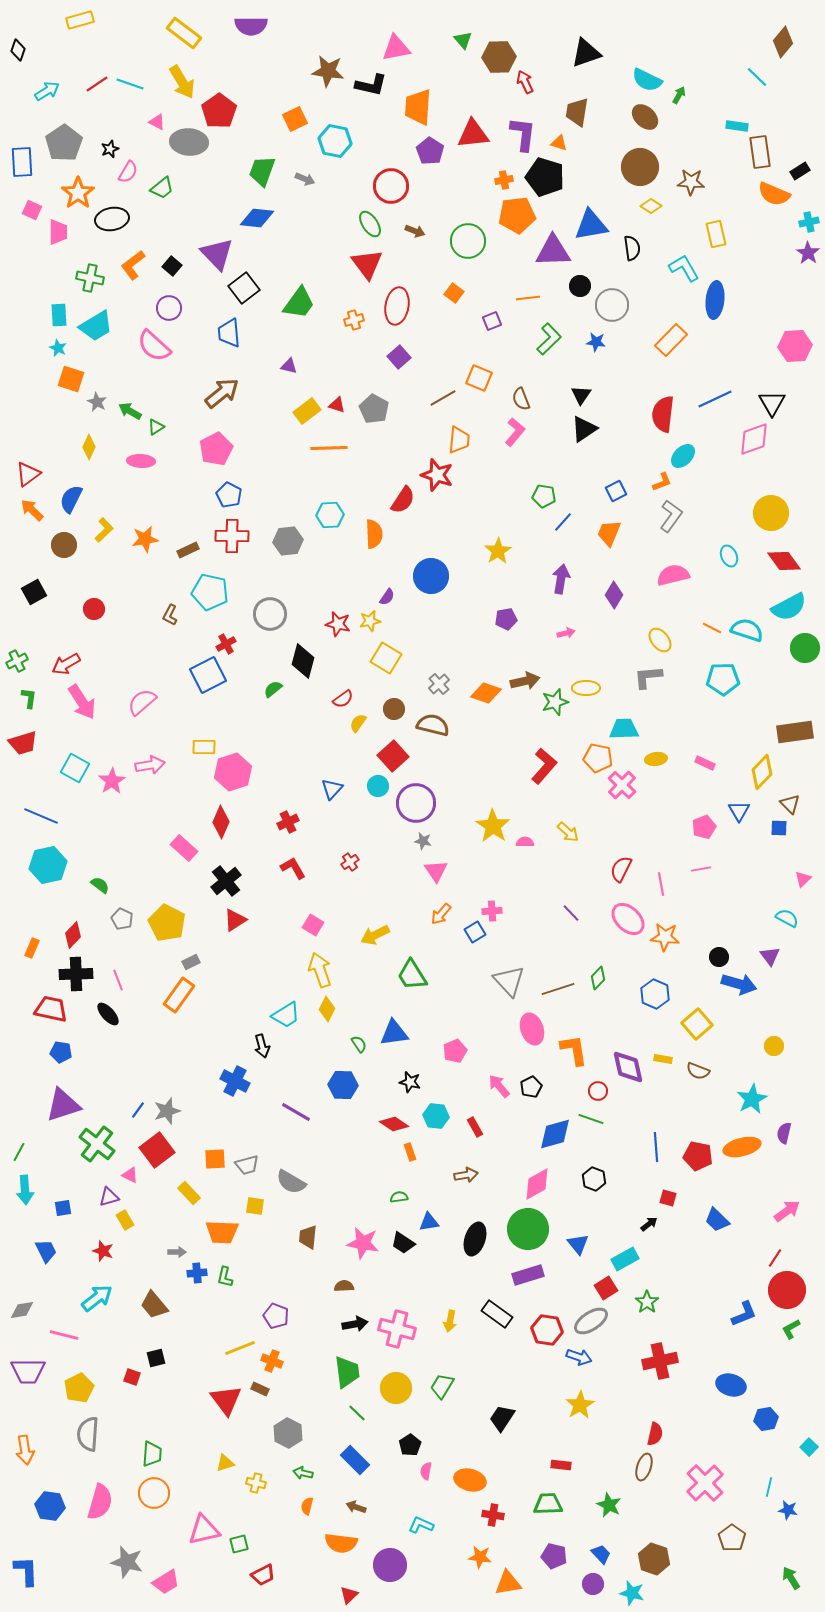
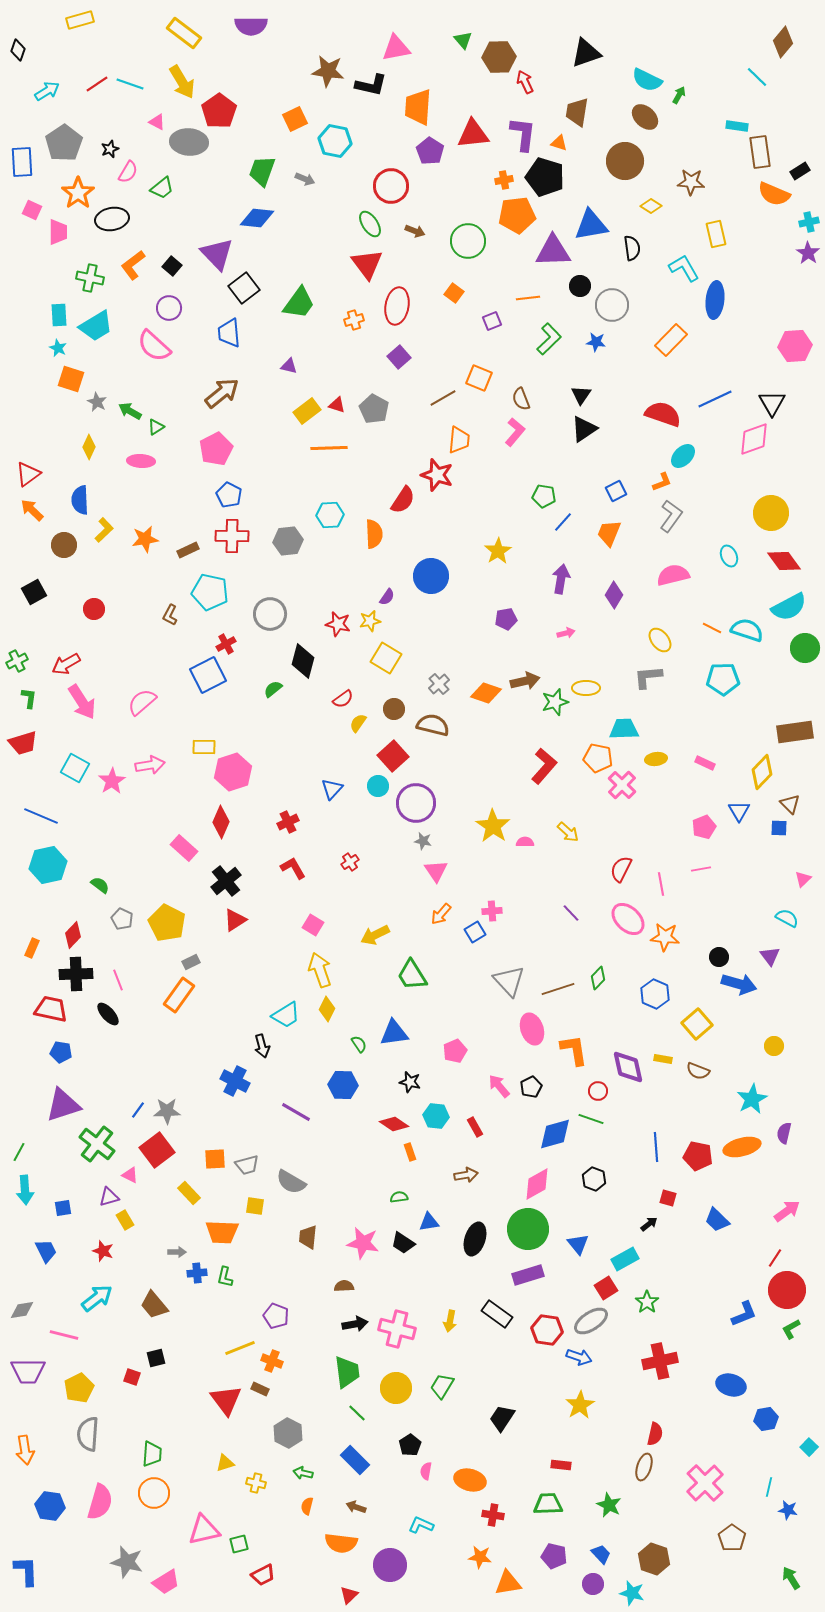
brown circle at (640, 167): moved 15 px left, 6 px up
red semicircle at (663, 414): rotated 102 degrees clockwise
blue semicircle at (71, 499): moved 9 px right, 1 px down; rotated 28 degrees counterclockwise
gray star at (167, 1111): rotated 16 degrees clockwise
